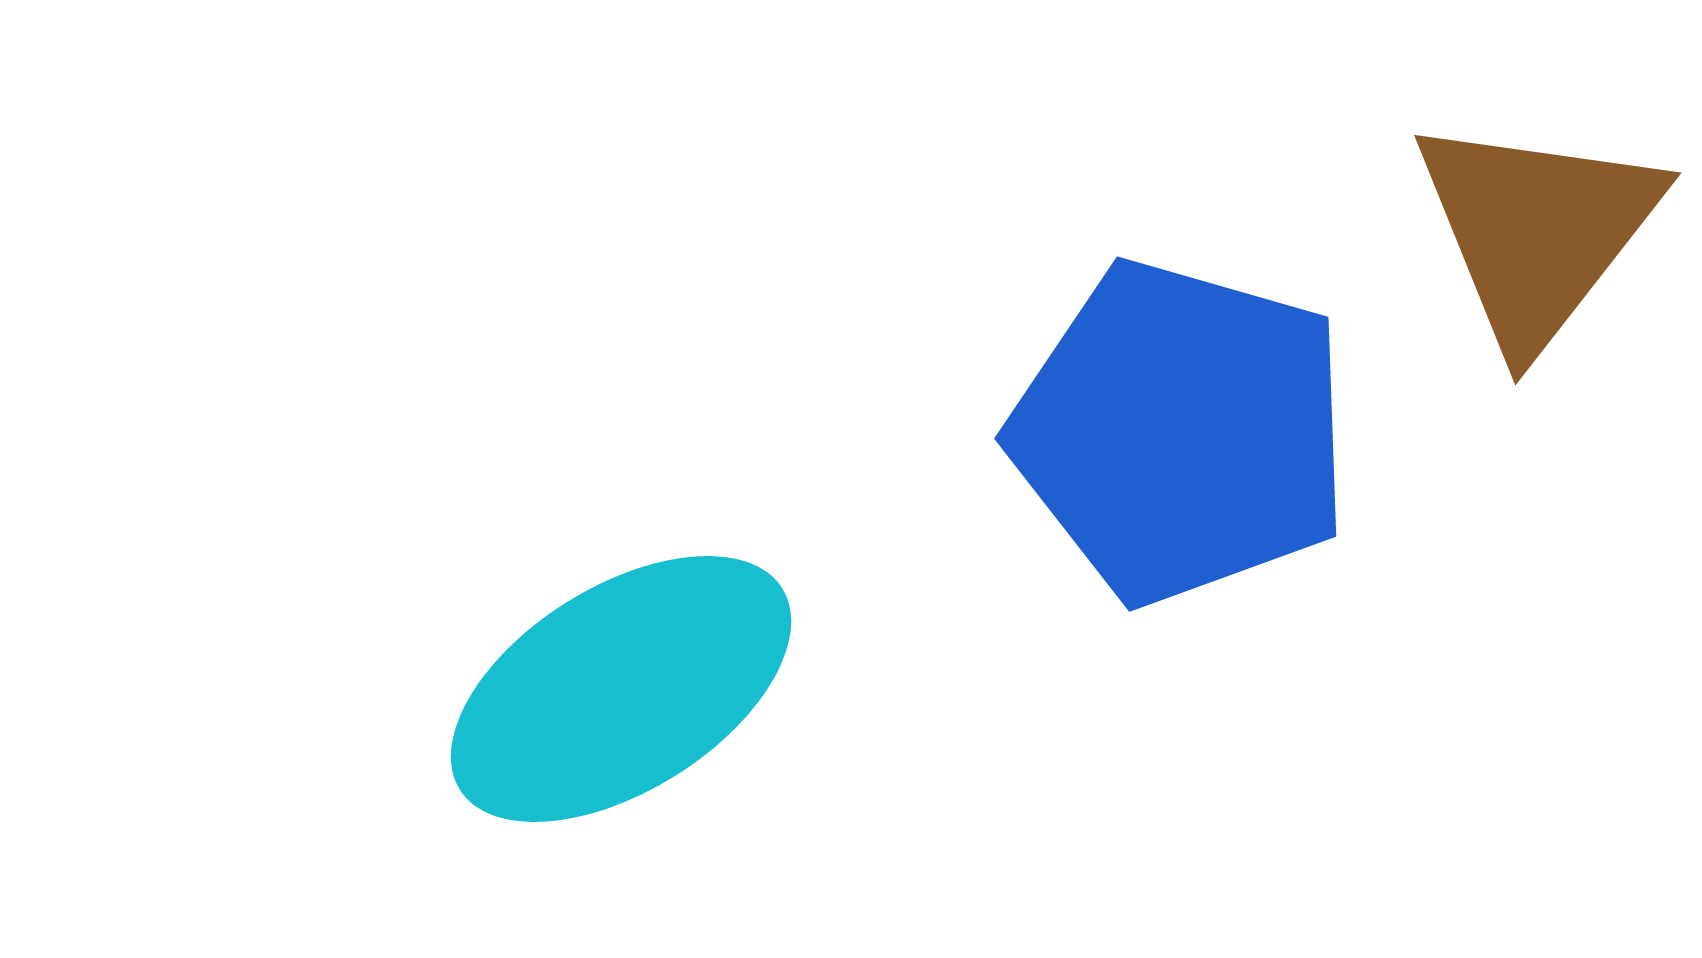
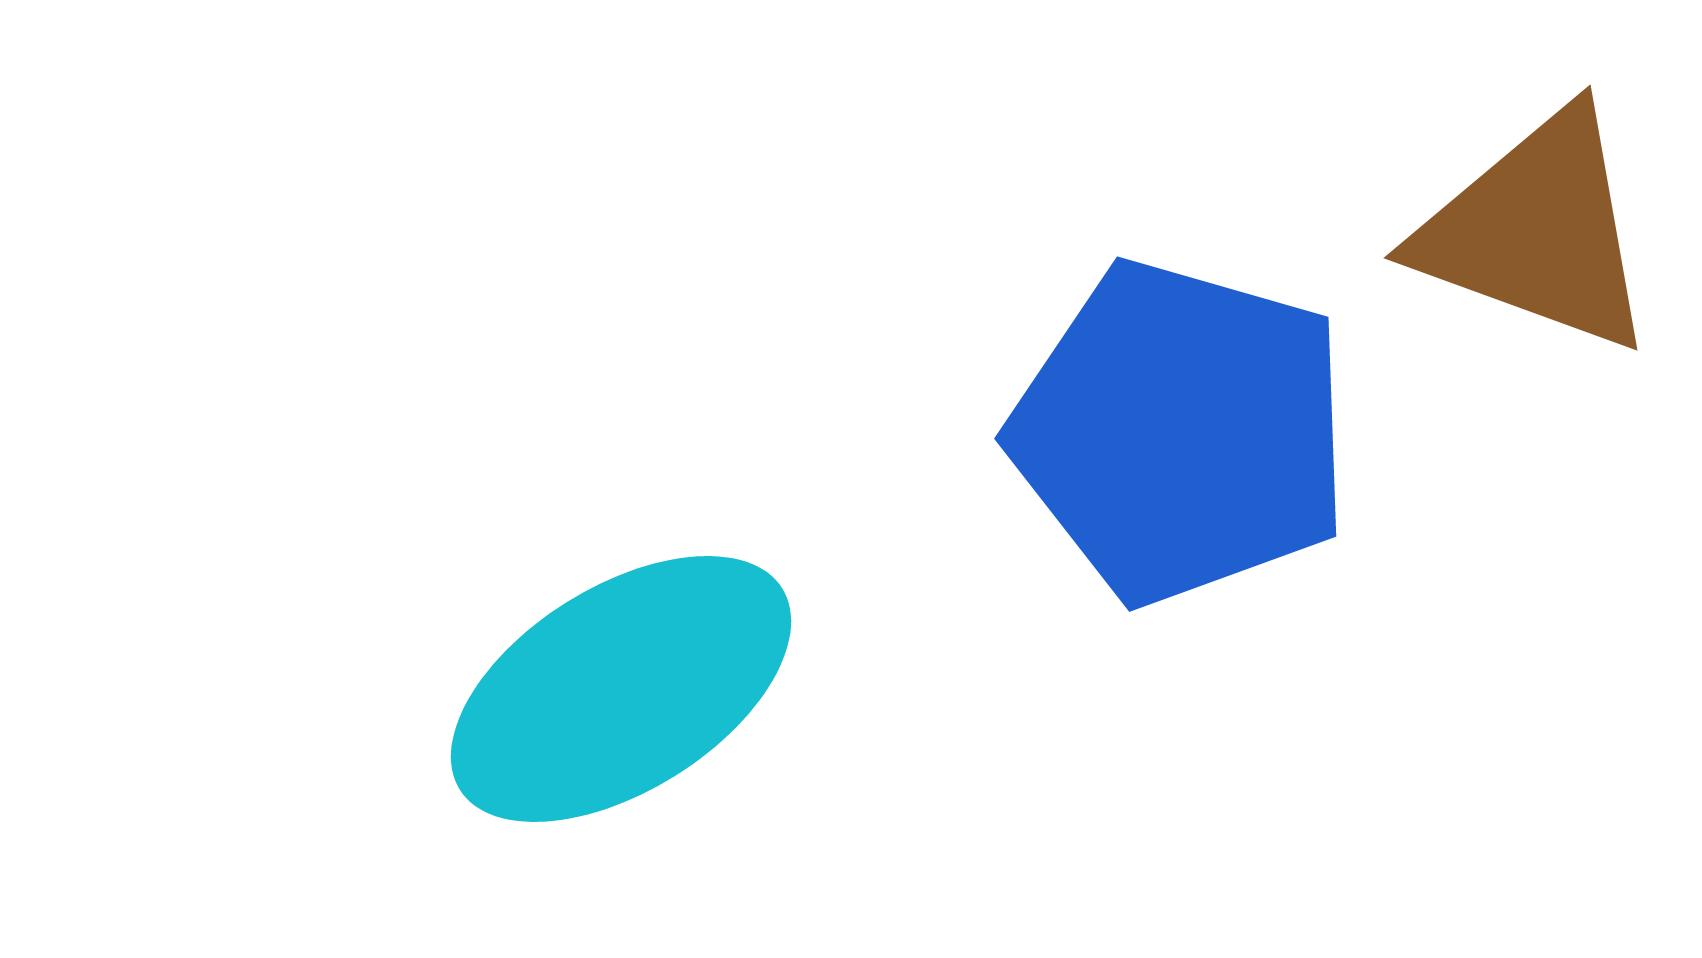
brown triangle: rotated 48 degrees counterclockwise
